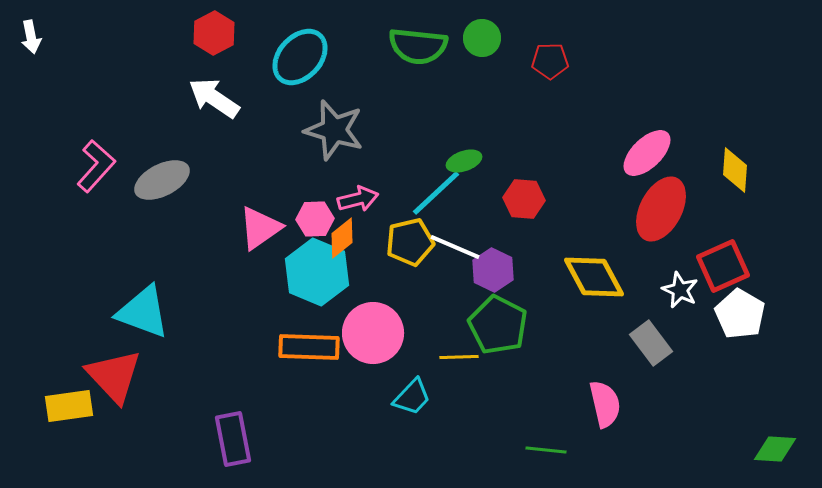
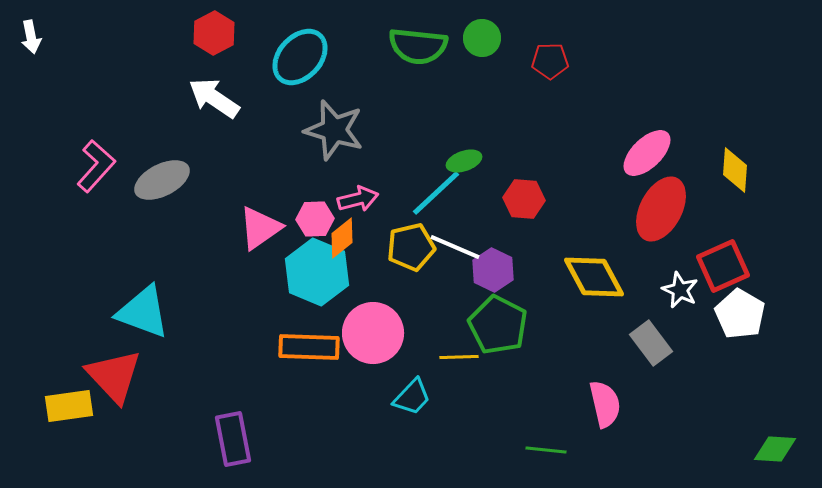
yellow pentagon at (410, 242): moved 1 px right, 5 px down
